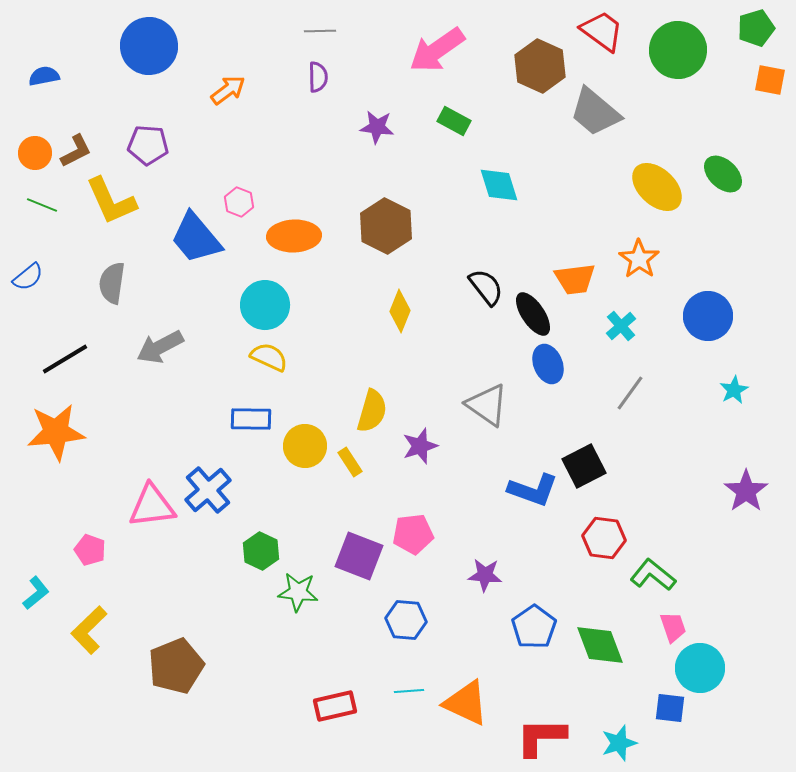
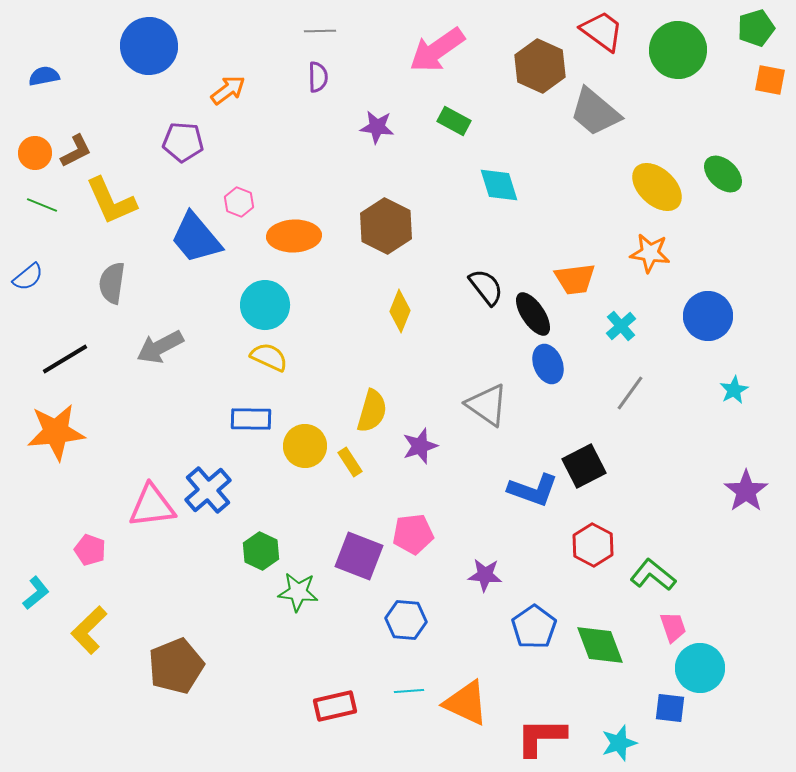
purple pentagon at (148, 145): moved 35 px right, 3 px up
orange star at (639, 259): moved 11 px right, 6 px up; rotated 27 degrees counterclockwise
red hexagon at (604, 538): moved 11 px left, 7 px down; rotated 21 degrees clockwise
